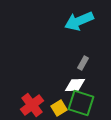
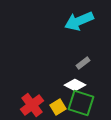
gray rectangle: rotated 24 degrees clockwise
white diamond: rotated 30 degrees clockwise
yellow square: moved 1 px left, 1 px up
